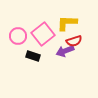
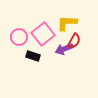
pink circle: moved 1 px right, 1 px down
red semicircle: rotated 42 degrees counterclockwise
purple arrow: moved 1 px left, 2 px up
